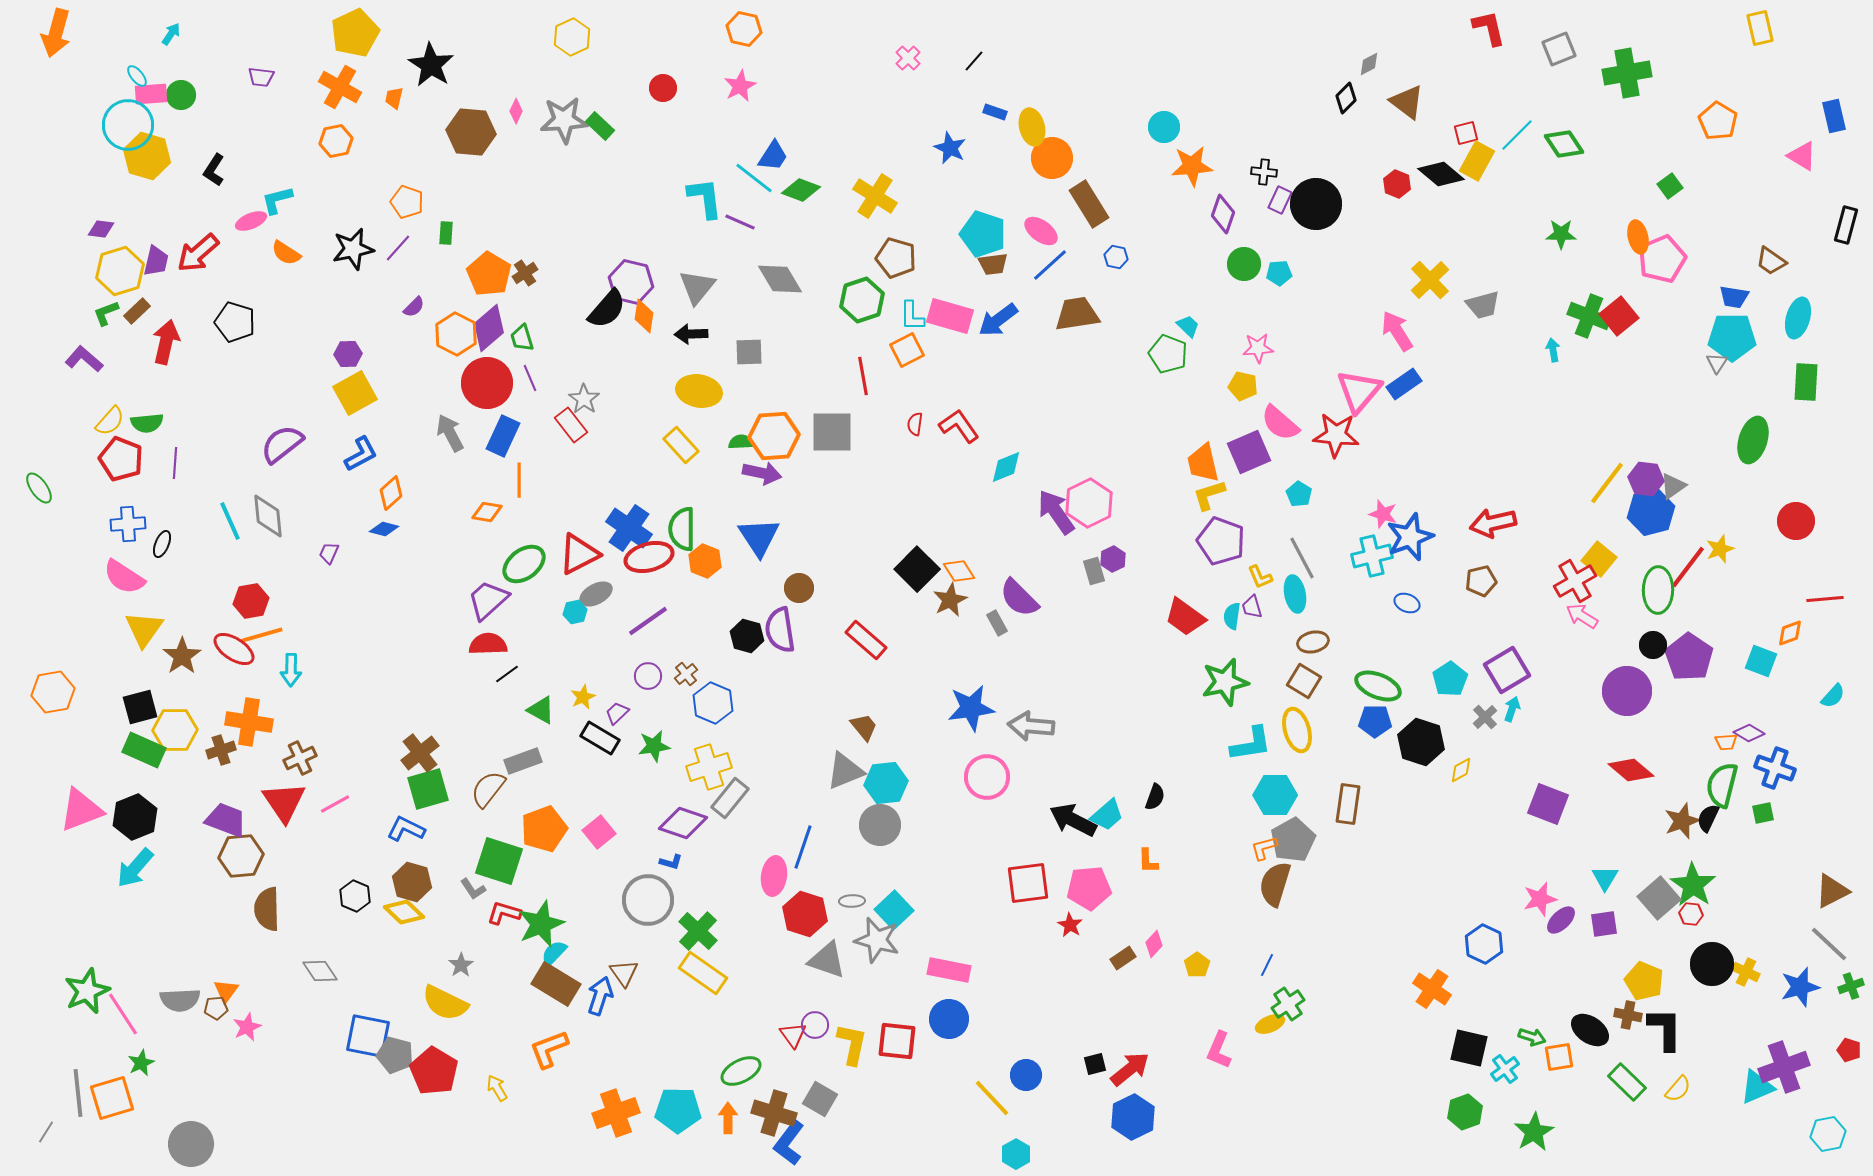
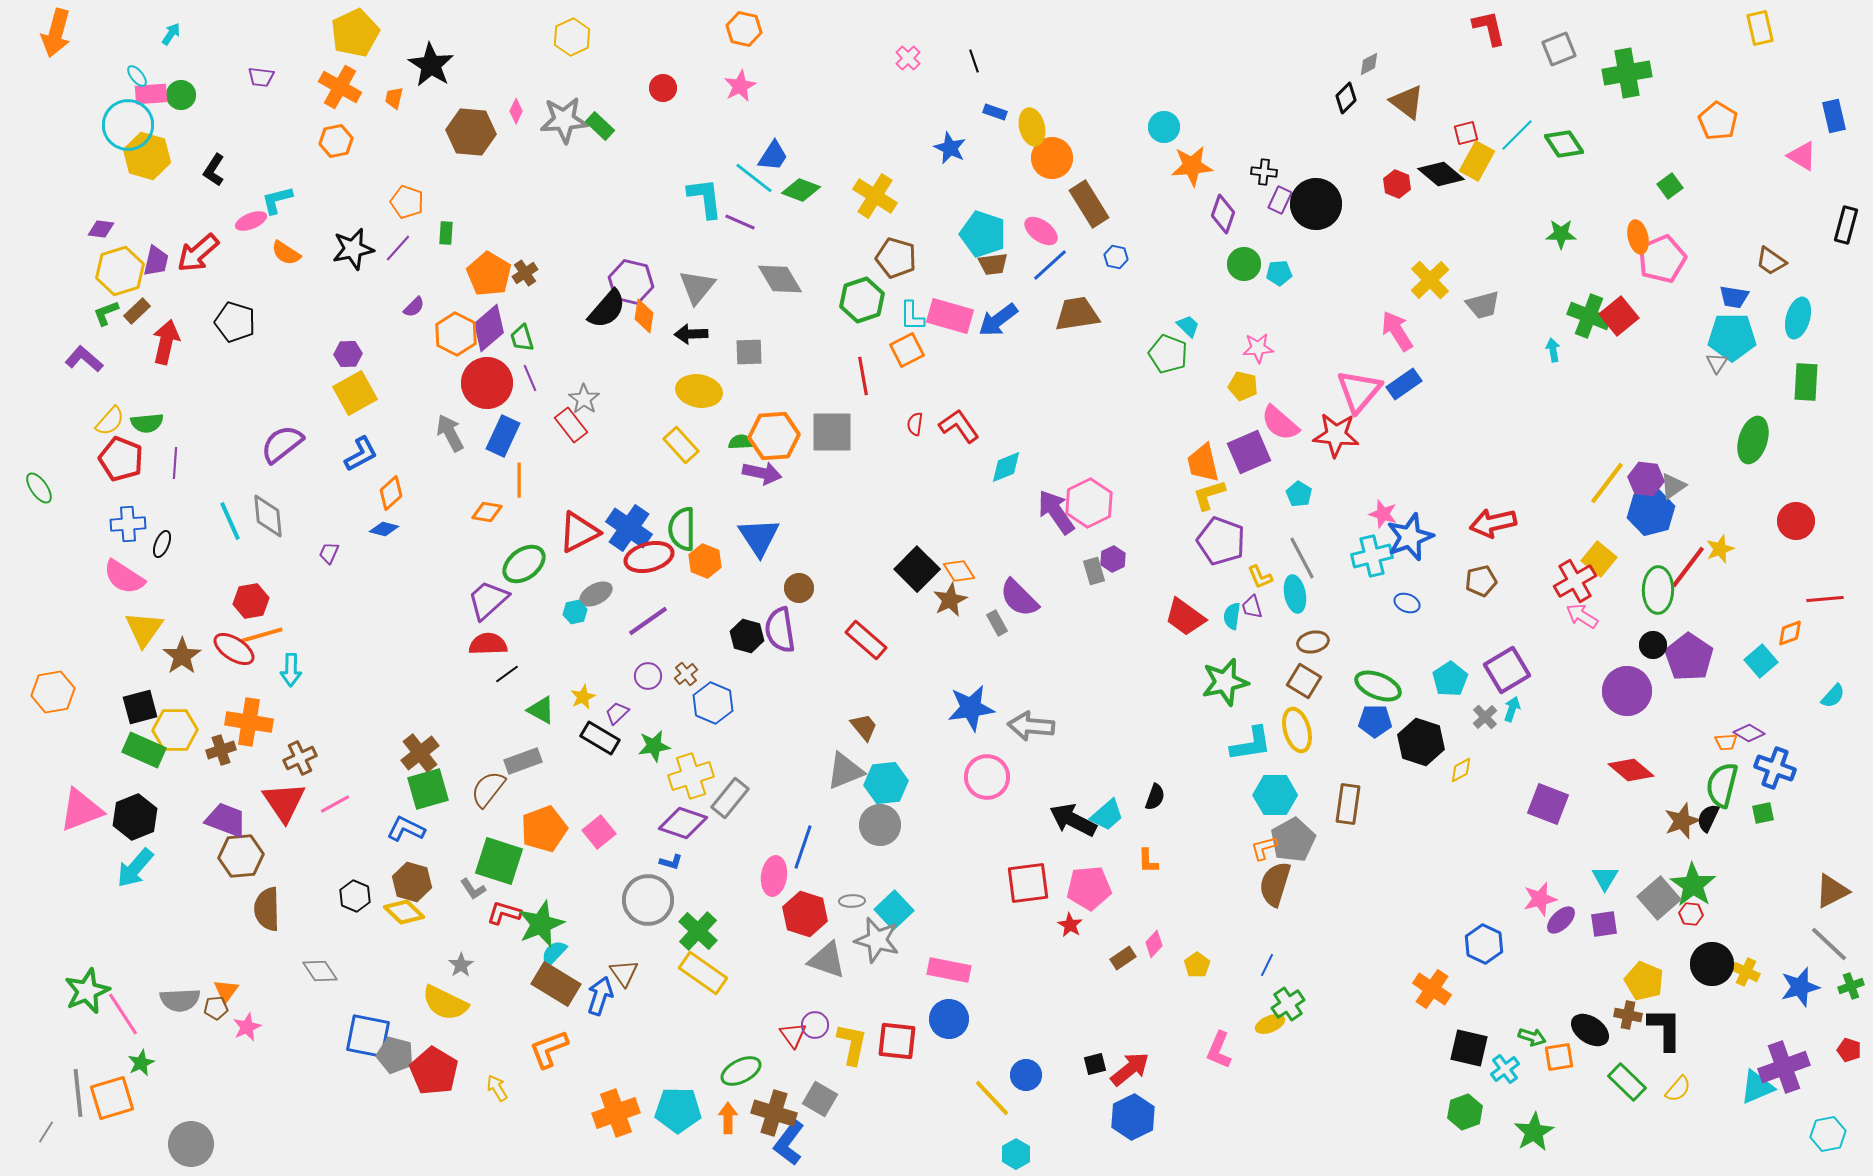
black line at (974, 61): rotated 60 degrees counterclockwise
red triangle at (579, 554): moved 22 px up
cyan square at (1761, 661): rotated 28 degrees clockwise
yellow cross at (709, 767): moved 18 px left, 9 px down
